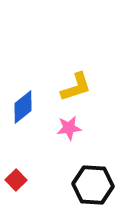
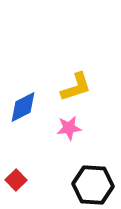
blue diamond: rotated 12 degrees clockwise
